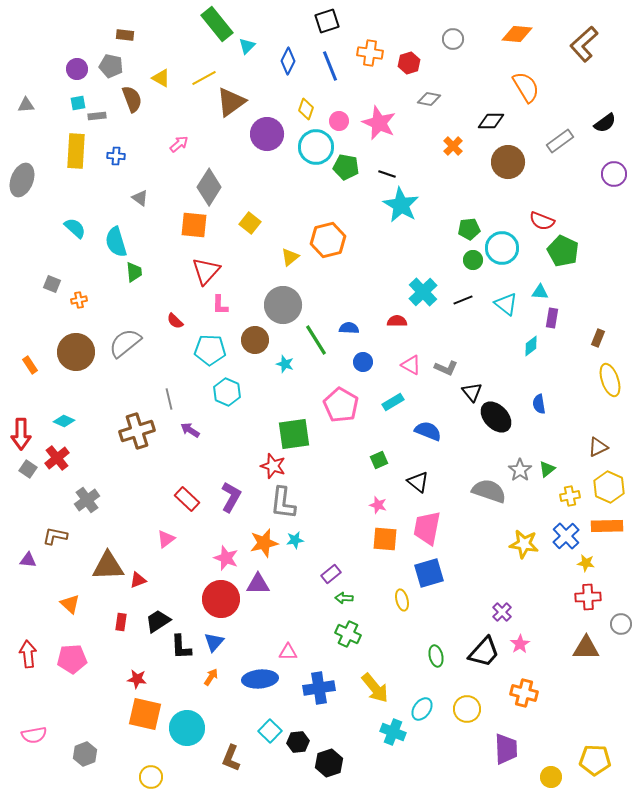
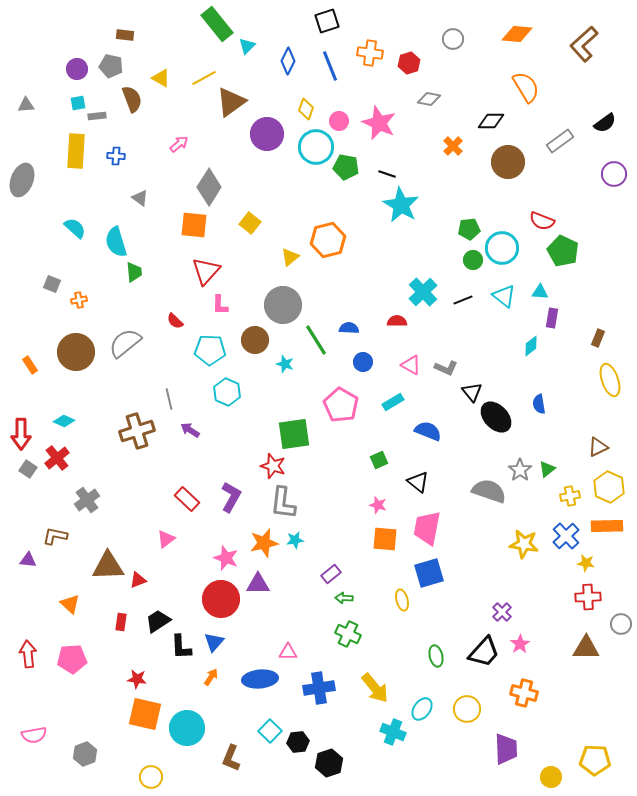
cyan triangle at (506, 304): moved 2 px left, 8 px up
